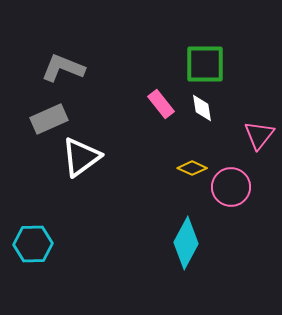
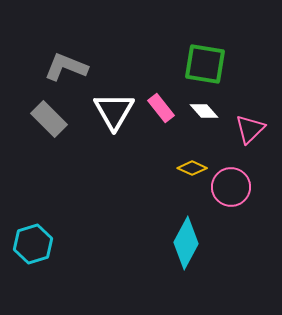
green square: rotated 9 degrees clockwise
gray L-shape: moved 3 px right, 1 px up
pink rectangle: moved 4 px down
white diamond: moved 2 px right, 3 px down; rotated 32 degrees counterclockwise
gray rectangle: rotated 69 degrees clockwise
pink triangle: moved 9 px left, 6 px up; rotated 8 degrees clockwise
white triangle: moved 33 px right, 46 px up; rotated 24 degrees counterclockwise
cyan hexagon: rotated 15 degrees counterclockwise
